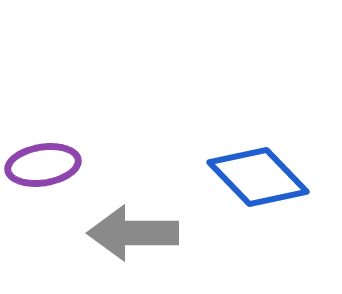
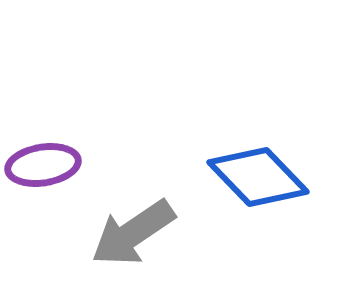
gray arrow: rotated 34 degrees counterclockwise
